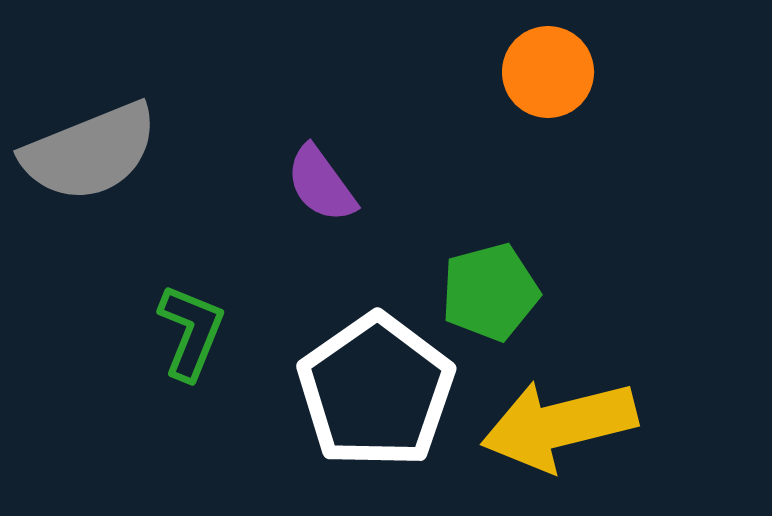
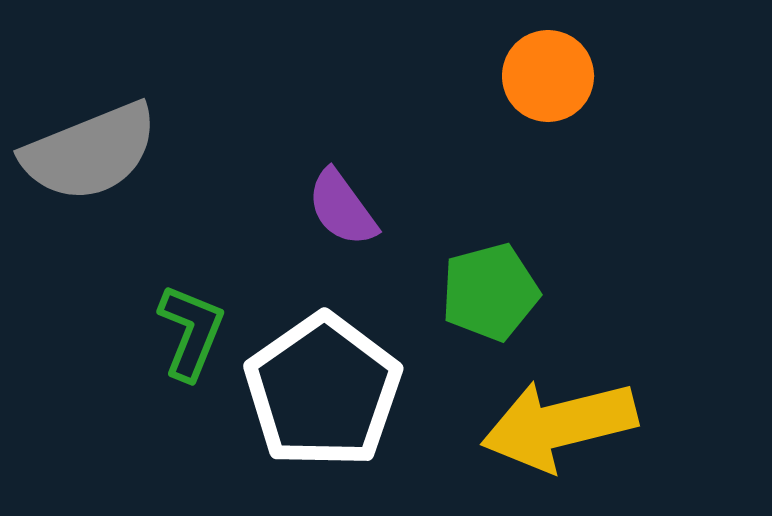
orange circle: moved 4 px down
purple semicircle: moved 21 px right, 24 px down
white pentagon: moved 53 px left
